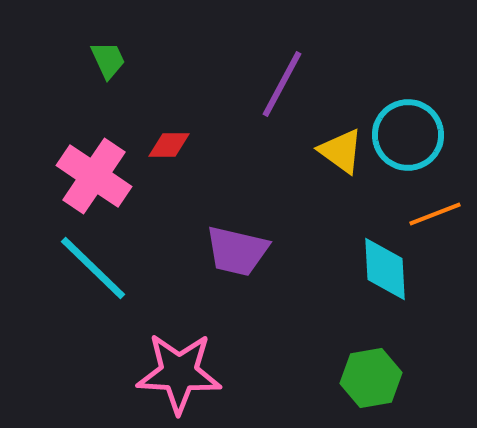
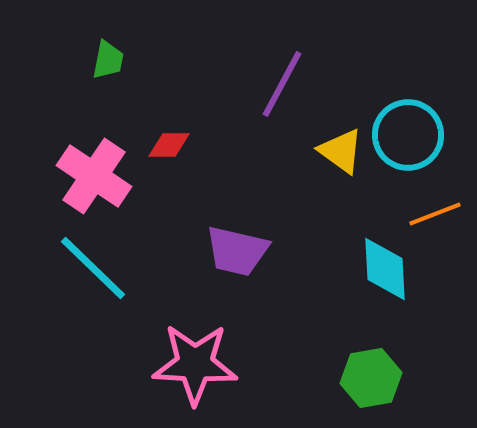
green trapezoid: rotated 36 degrees clockwise
pink star: moved 16 px right, 9 px up
